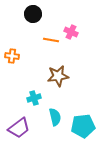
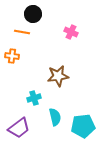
orange line: moved 29 px left, 8 px up
